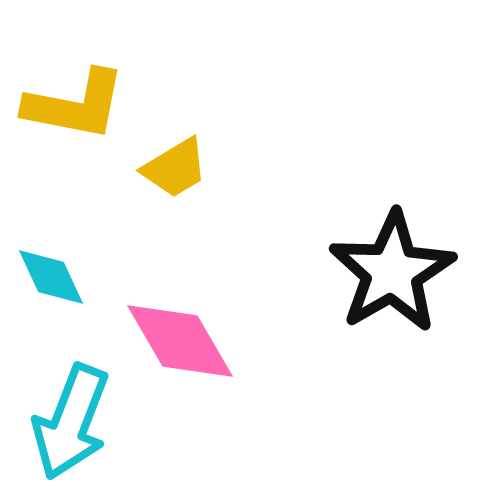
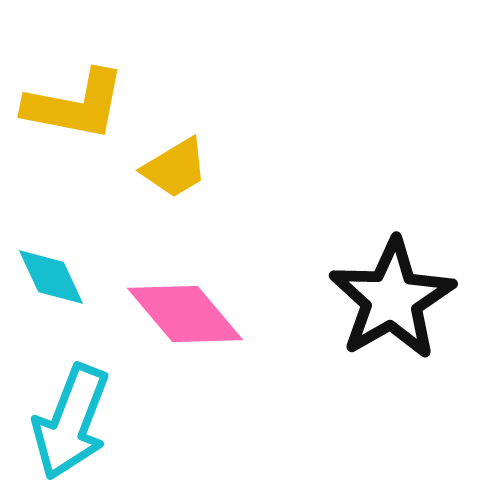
black star: moved 27 px down
pink diamond: moved 5 px right, 27 px up; rotated 10 degrees counterclockwise
